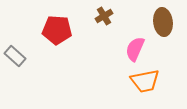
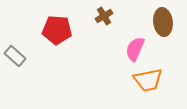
orange trapezoid: moved 3 px right, 1 px up
